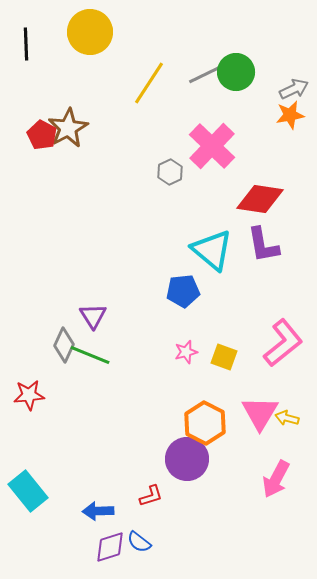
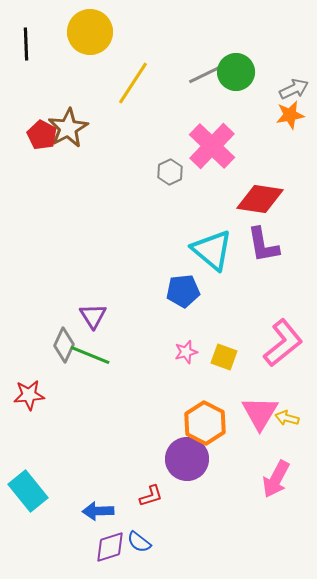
yellow line: moved 16 px left
